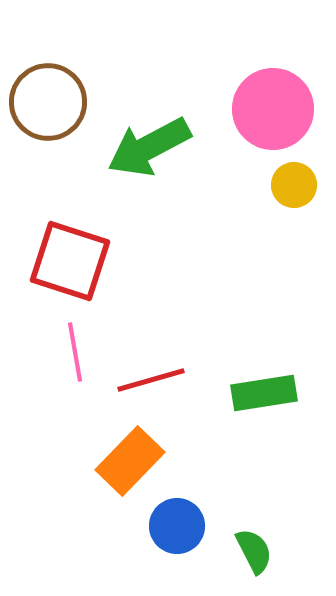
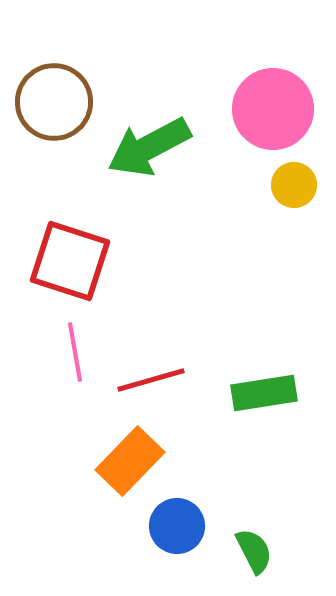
brown circle: moved 6 px right
